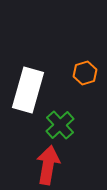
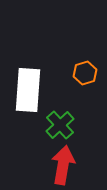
white rectangle: rotated 12 degrees counterclockwise
red arrow: moved 15 px right
